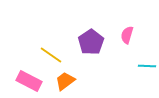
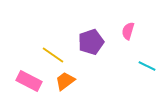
pink semicircle: moved 1 px right, 4 px up
purple pentagon: rotated 15 degrees clockwise
yellow line: moved 2 px right
cyan line: rotated 24 degrees clockwise
